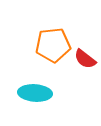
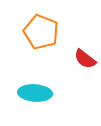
orange pentagon: moved 12 px left, 13 px up; rotated 28 degrees clockwise
